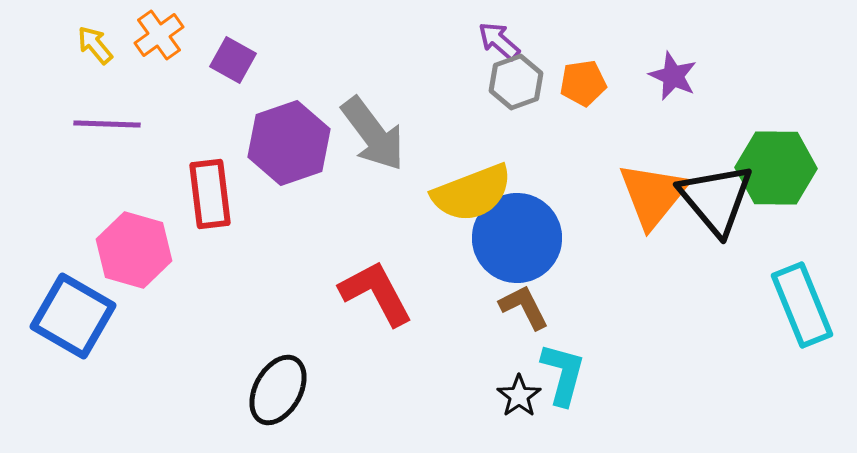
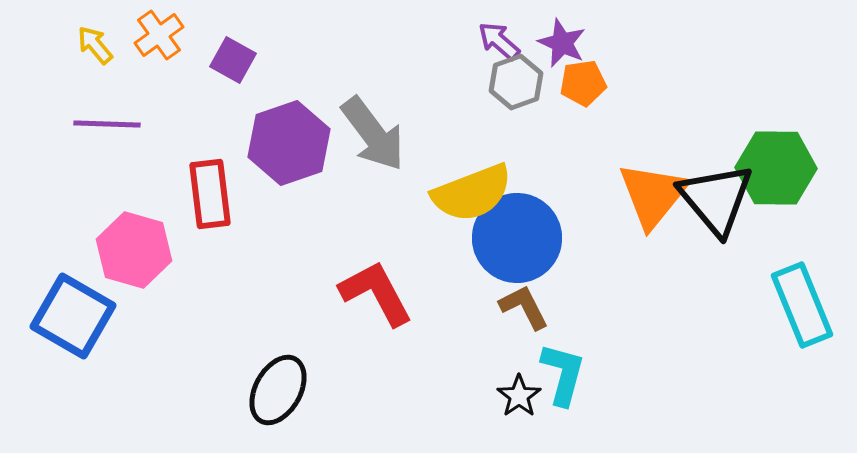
purple star: moved 111 px left, 33 px up
